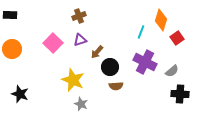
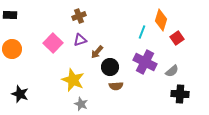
cyan line: moved 1 px right
